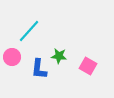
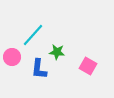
cyan line: moved 4 px right, 4 px down
green star: moved 2 px left, 4 px up
